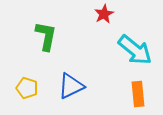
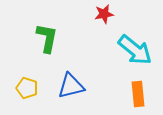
red star: rotated 18 degrees clockwise
green L-shape: moved 1 px right, 2 px down
blue triangle: rotated 12 degrees clockwise
